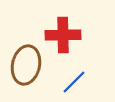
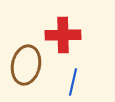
blue line: moved 1 px left; rotated 32 degrees counterclockwise
